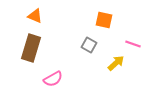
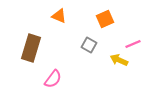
orange triangle: moved 24 px right
orange square: moved 1 px right, 1 px up; rotated 36 degrees counterclockwise
pink line: rotated 42 degrees counterclockwise
yellow arrow: moved 3 px right, 3 px up; rotated 114 degrees counterclockwise
pink semicircle: rotated 24 degrees counterclockwise
